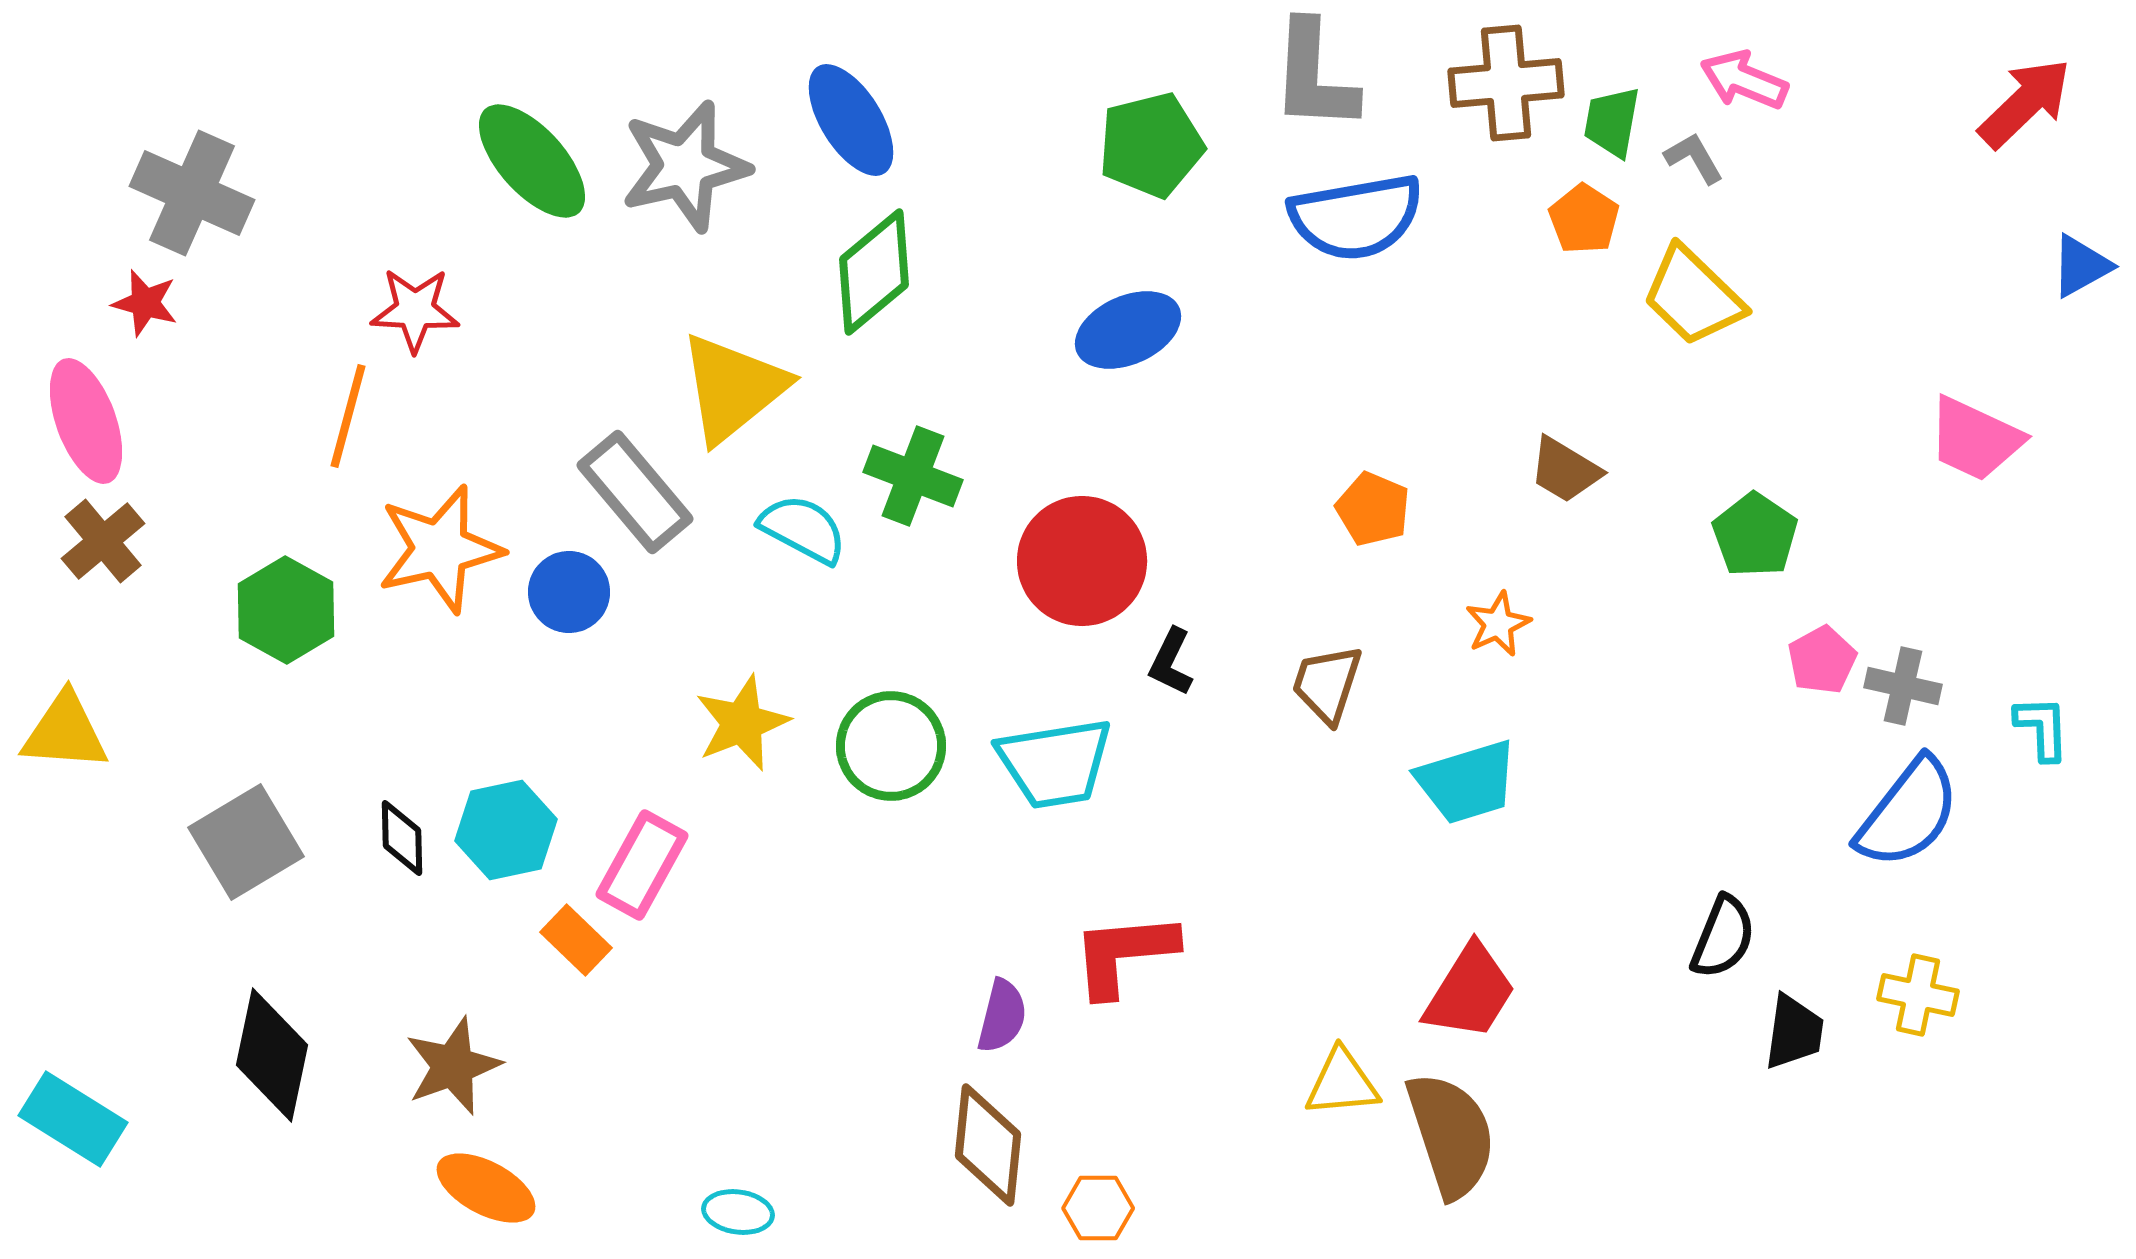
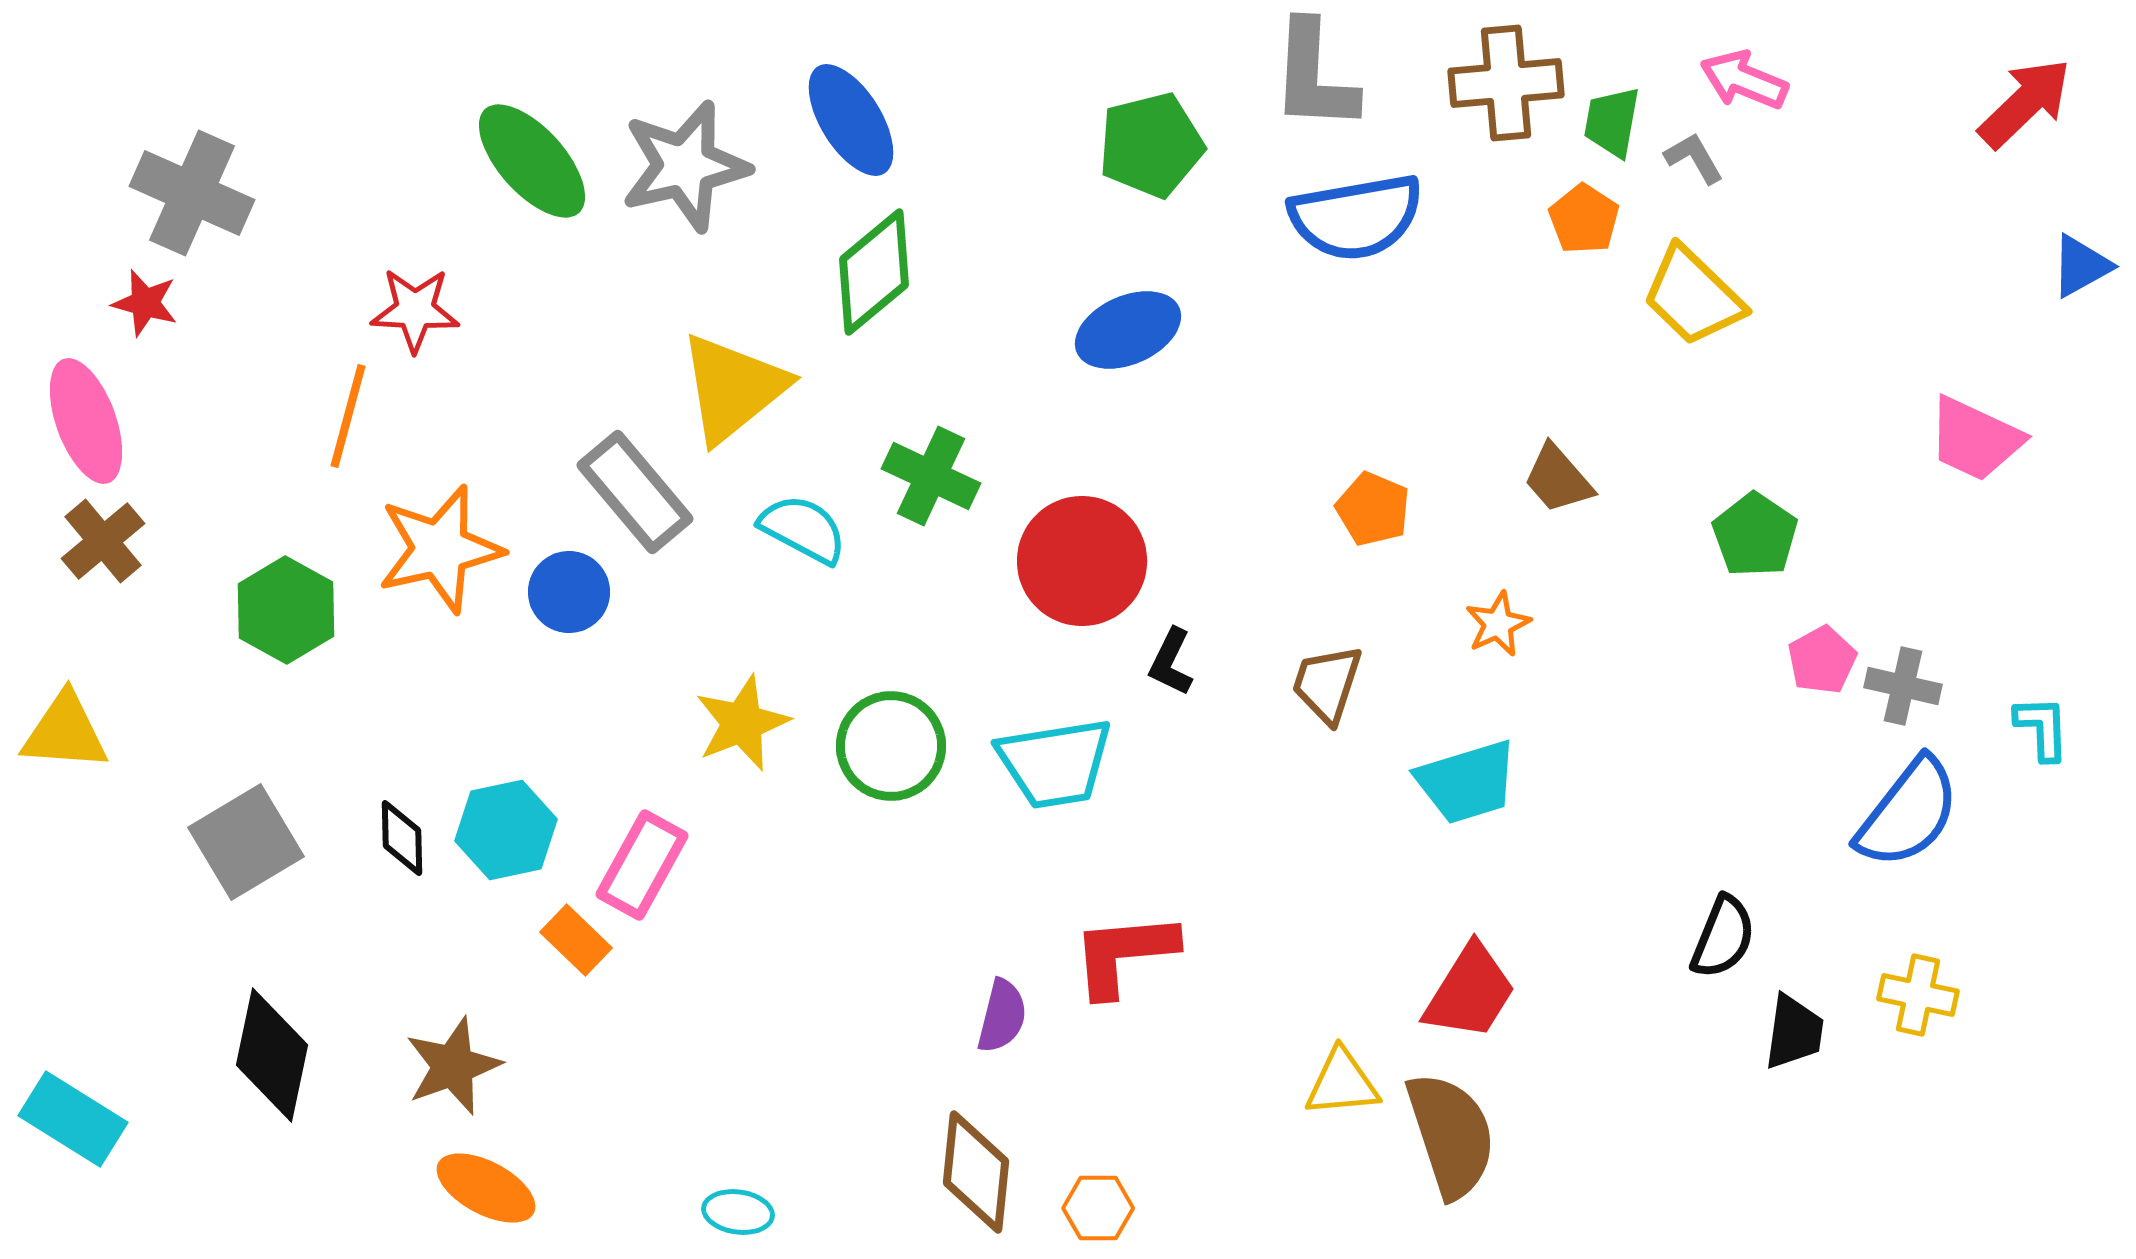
brown trapezoid at (1565, 470): moved 7 px left, 9 px down; rotated 18 degrees clockwise
green cross at (913, 476): moved 18 px right; rotated 4 degrees clockwise
brown diamond at (988, 1145): moved 12 px left, 27 px down
